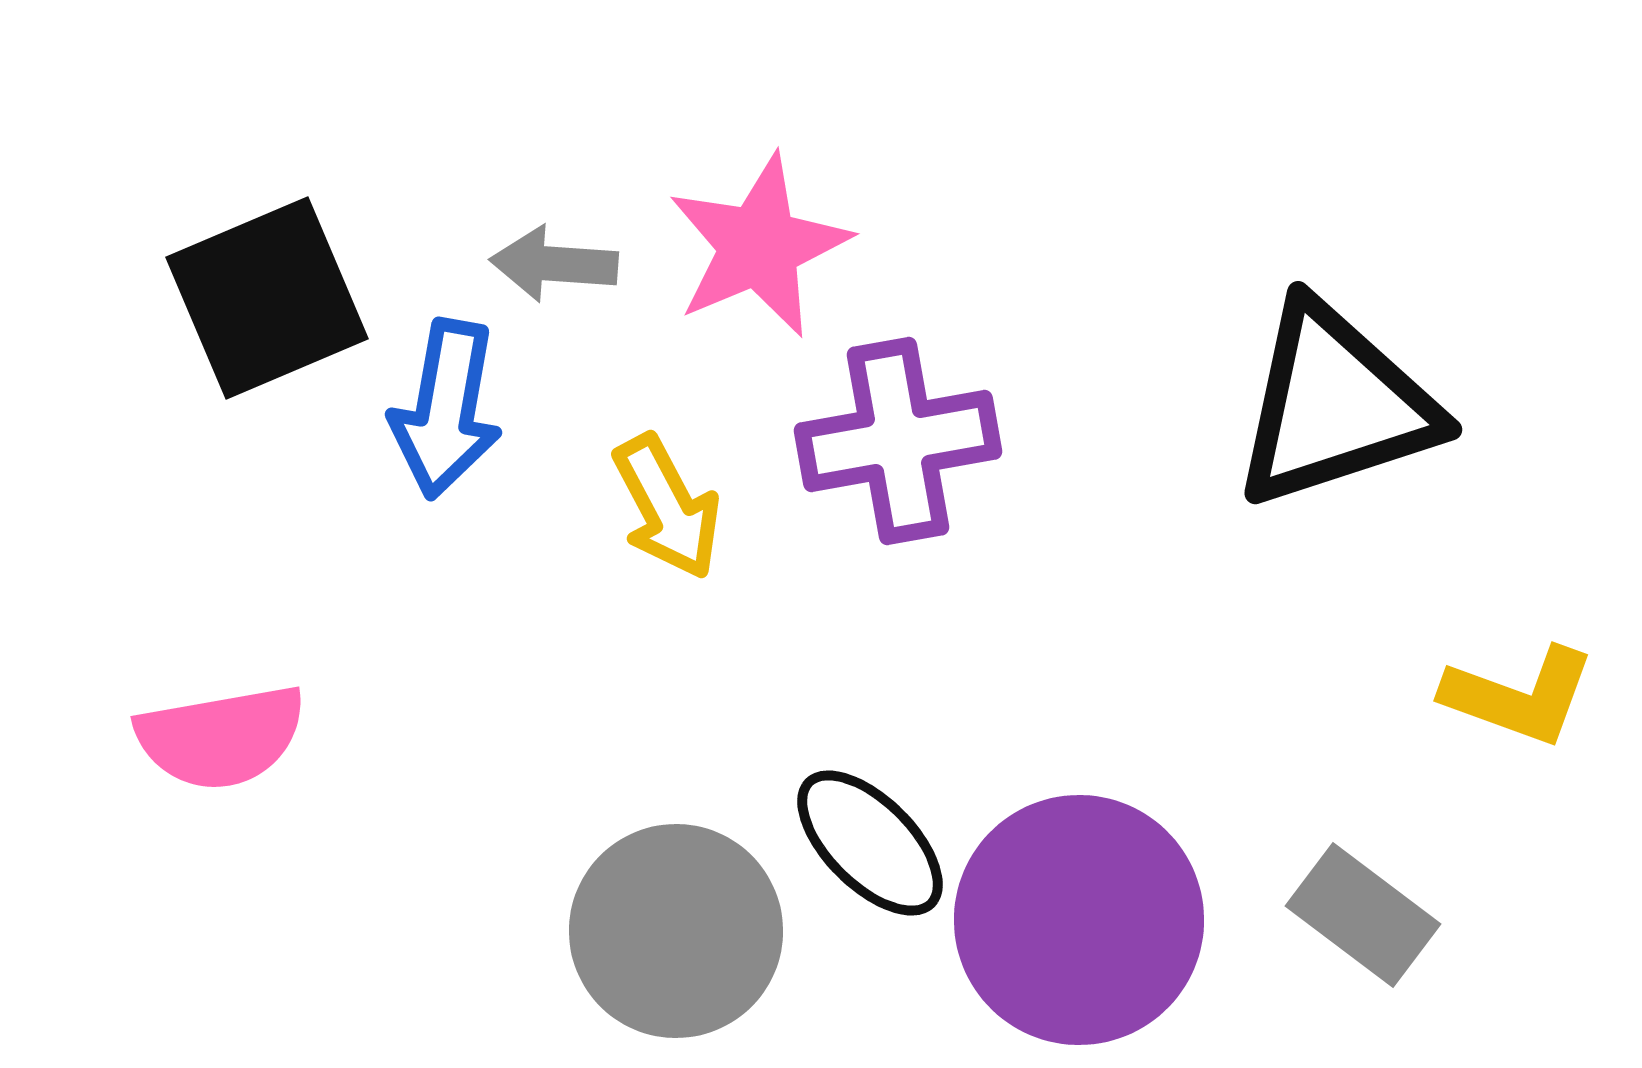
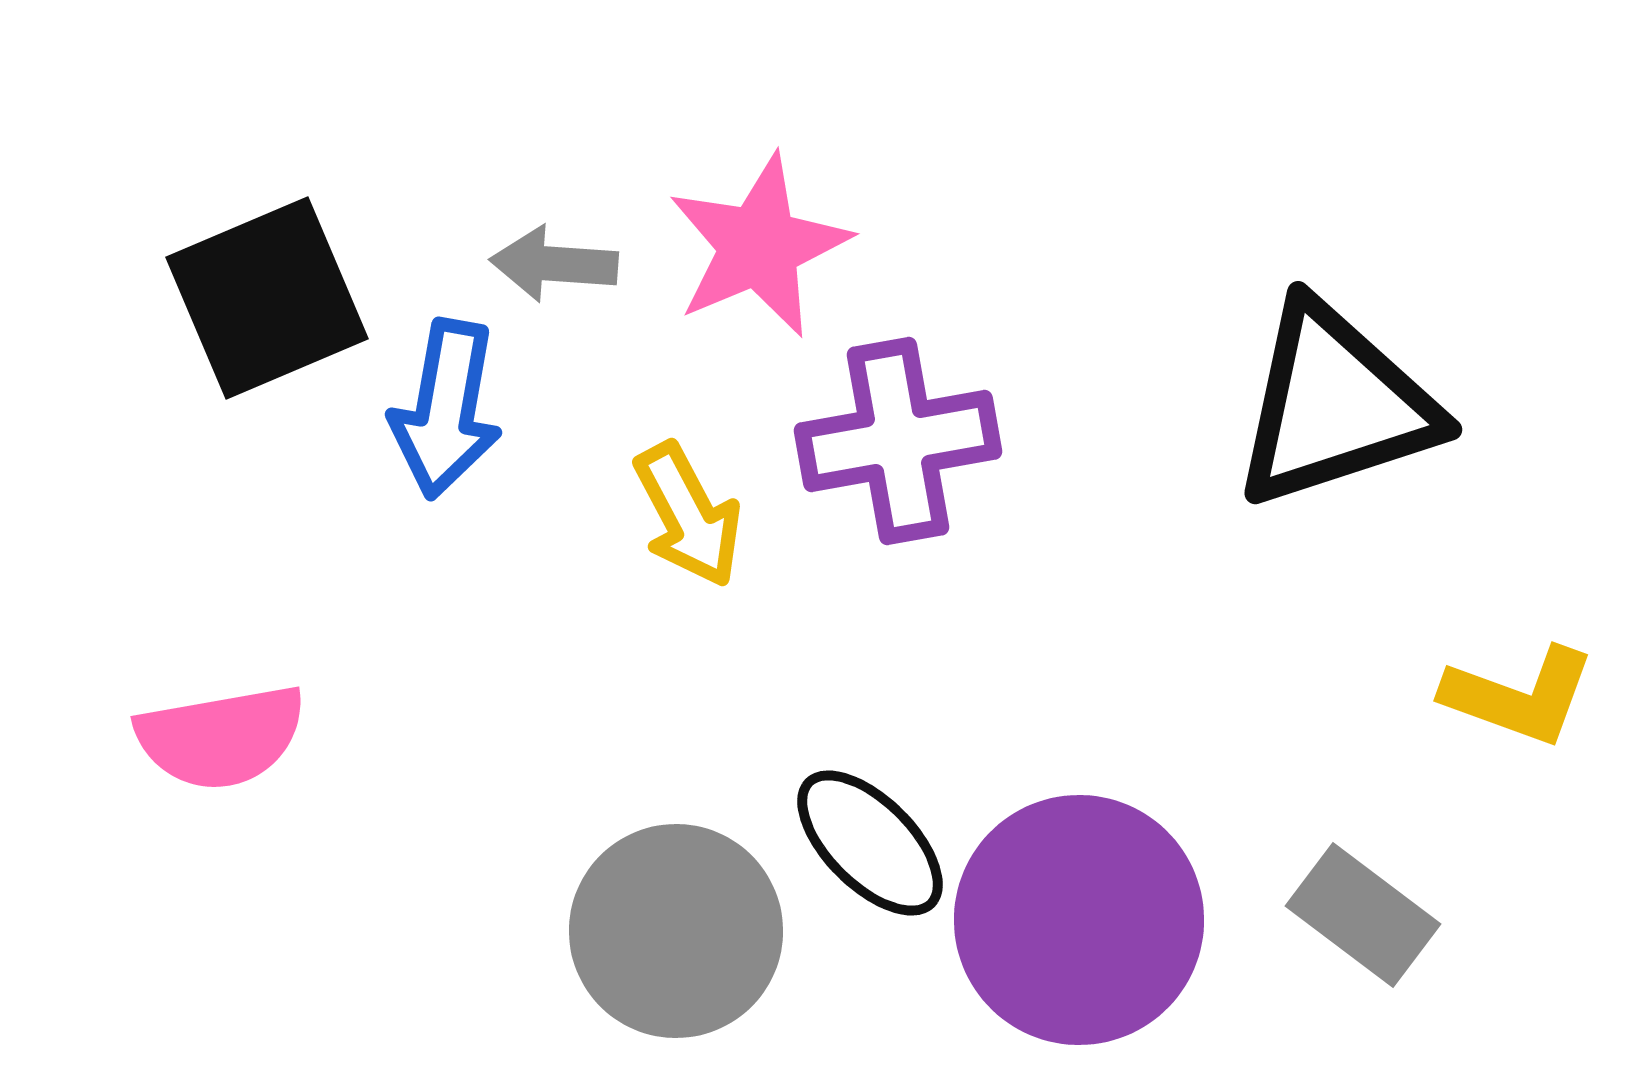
yellow arrow: moved 21 px right, 8 px down
